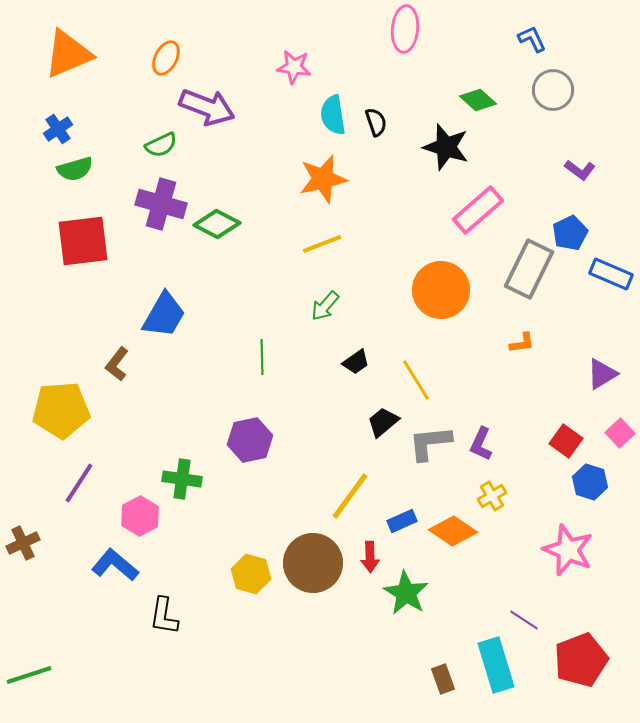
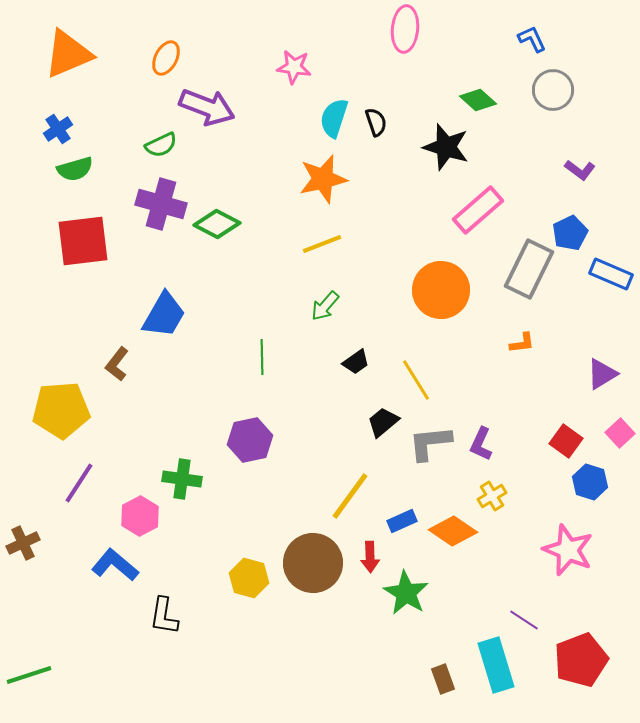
cyan semicircle at (333, 115): moved 1 px right, 3 px down; rotated 27 degrees clockwise
yellow hexagon at (251, 574): moved 2 px left, 4 px down
